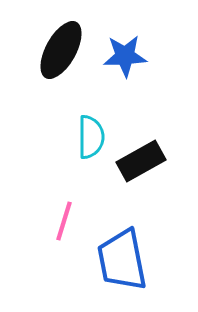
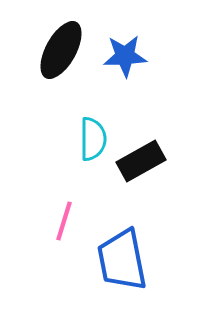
cyan semicircle: moved 2 px right, 2 px down
